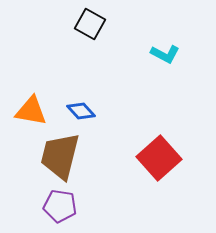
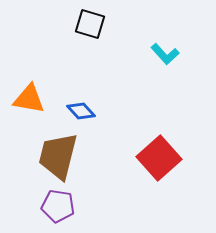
black square: rotated 12 degrees counterclockwise
cyan L-shape: rotated 20 degrees clockwise
orange triangle: moved 2 px left, 12 px up
brown trapezoid: moved 2 px left
purple pentagon: moved 2 px left
